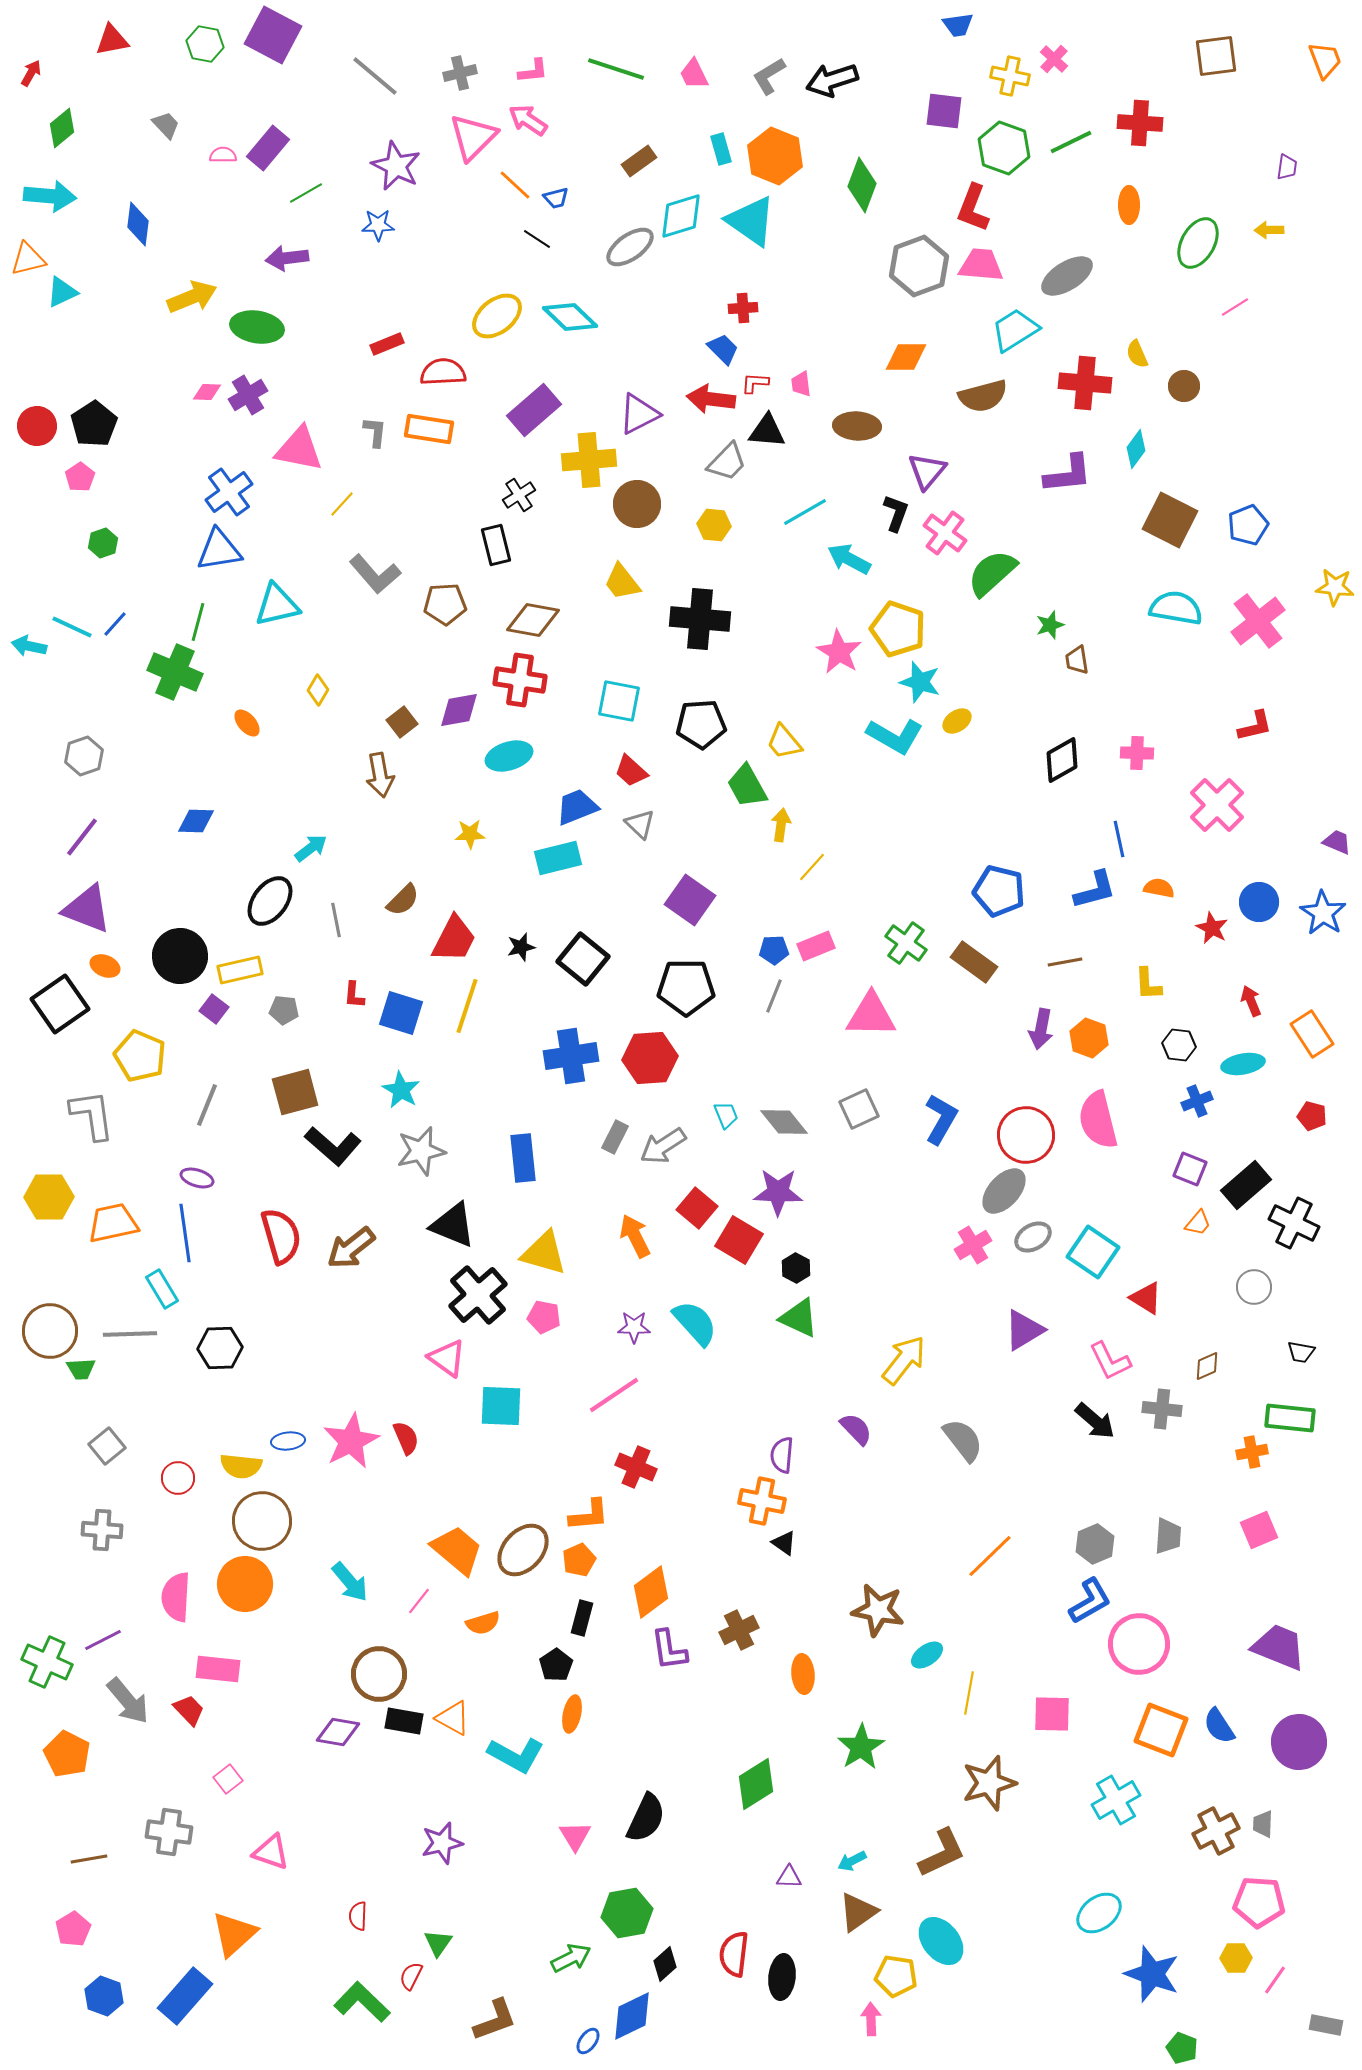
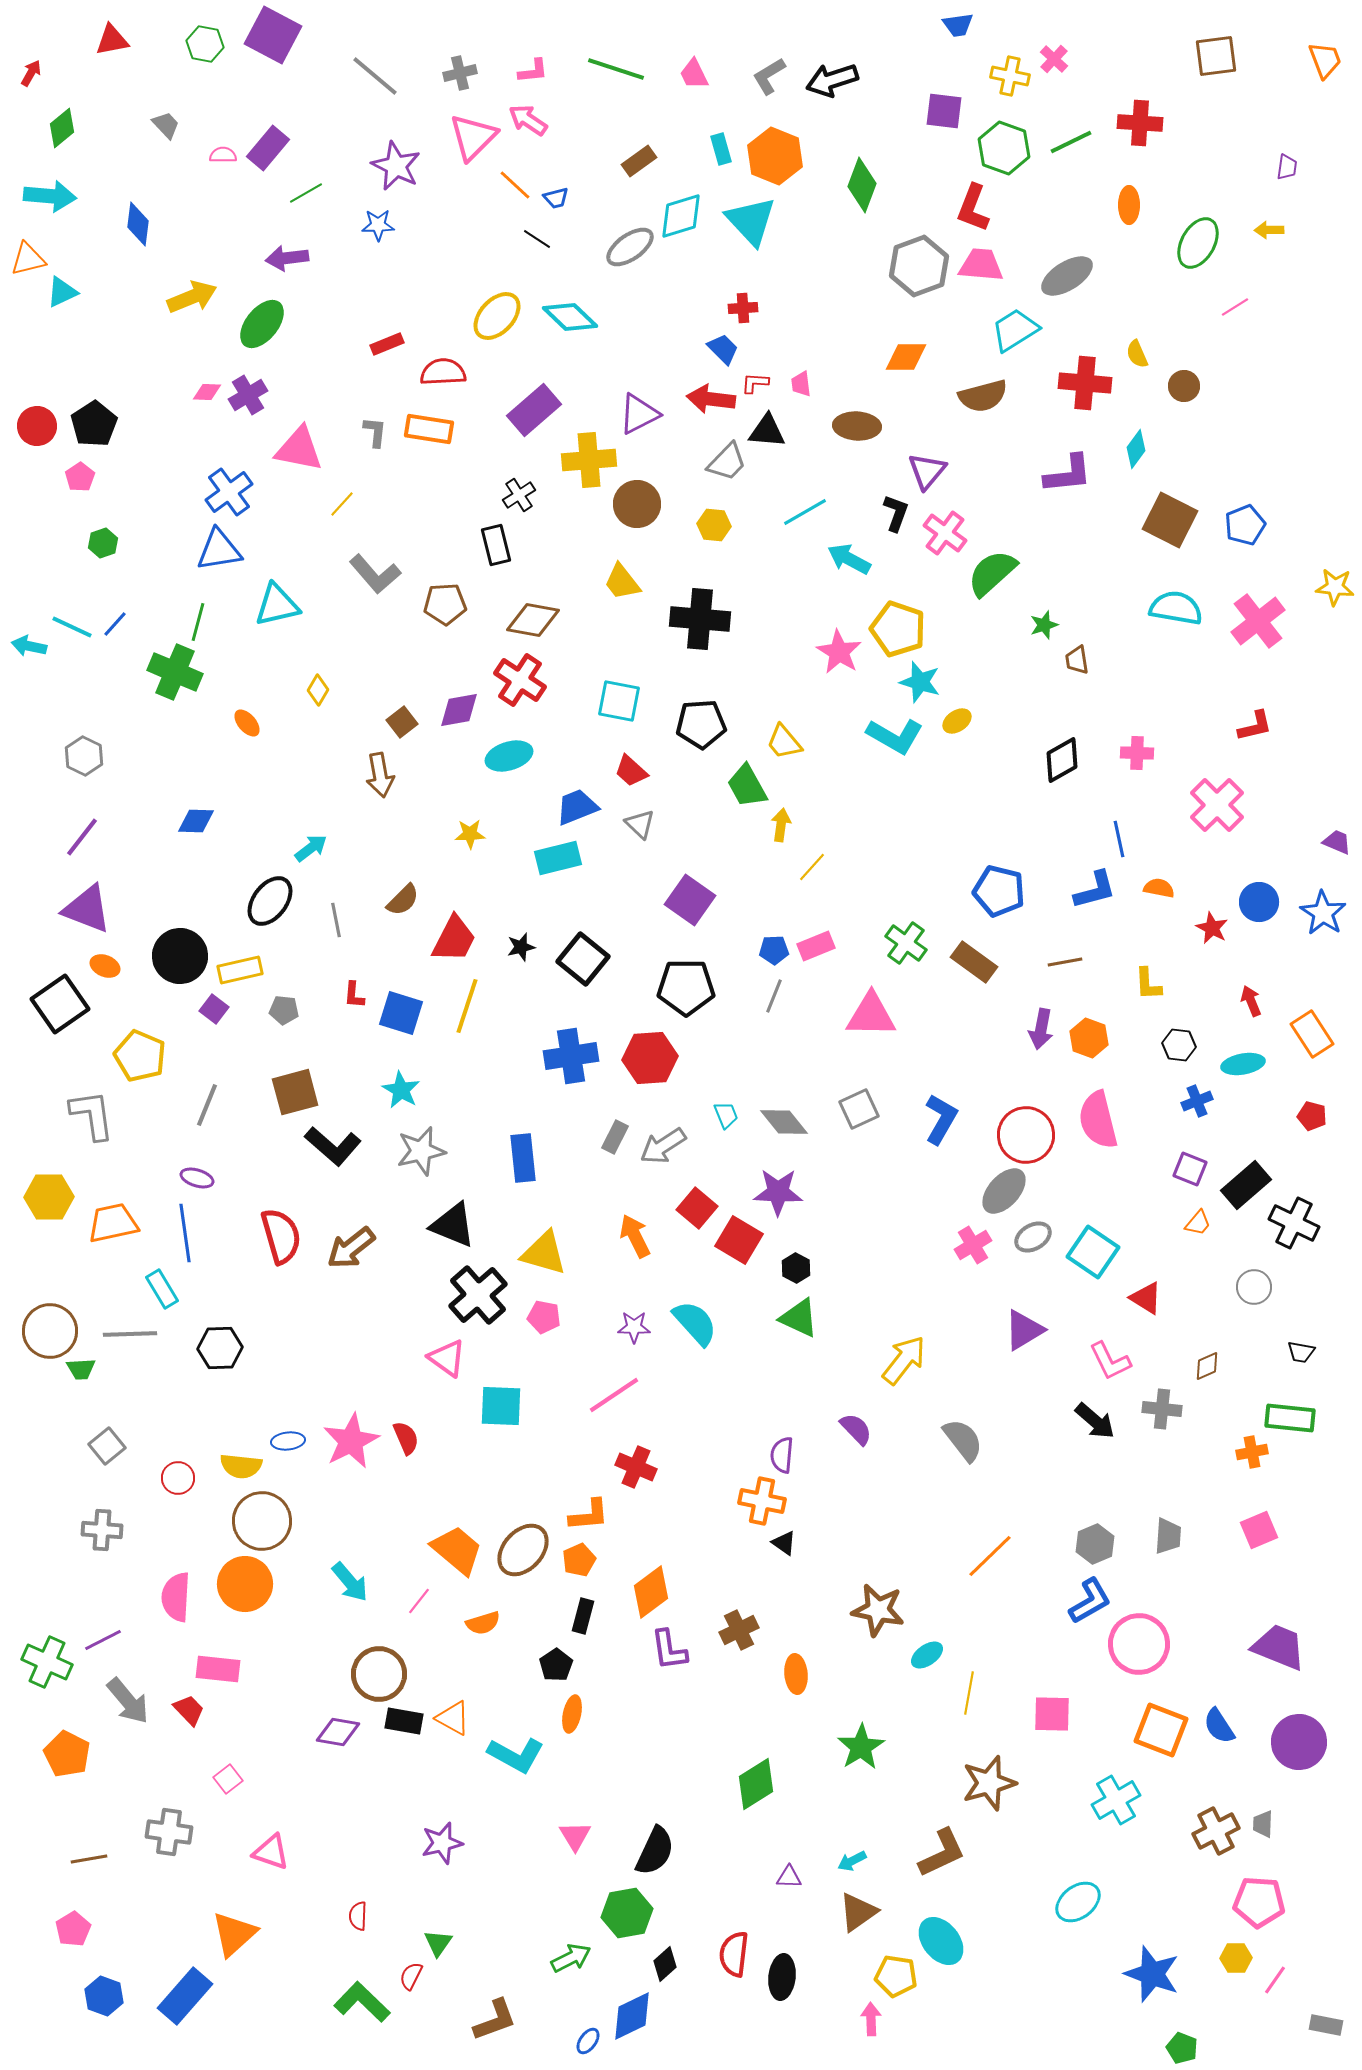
cyan triangle at (751, 221): rotated 12 degrees clockwise
yellow ellipse at (497, 316): rotated 9 degrees counterclockwise
green ellipse at (257, 327): moved 5 px right, 3 px up; rotated 60 degrees counterclockwise
blue pentagon at (1248, 525): moved 3 px left
green star at (1050, 625): moved 6 px left
red cross at (520, 680): rotated 24 degrees clockwise
gray hexagon at (84, 756): rotated 15 degrees counterclockwise
black rectangle at (582, 1618): moved 1 px right, 2 px up
orange ellipse at (803, 1674): moved 7 px left
black semicircle at (646, 1818): moved 9 px right, 33 px down
cyan ellipse at (1099, 1913): moved 21 px left, 11 px up
